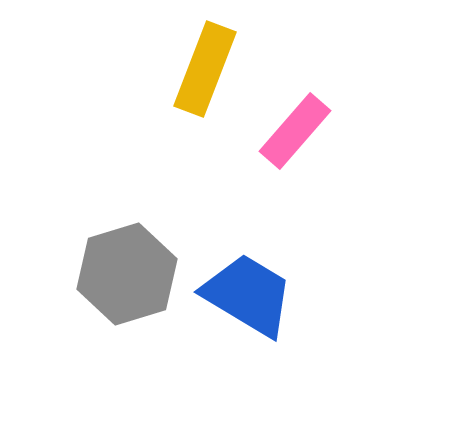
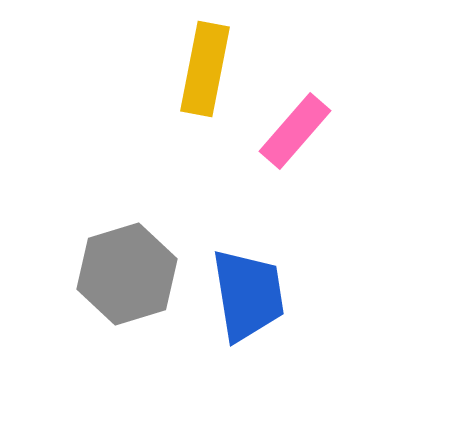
yellow rectangle: rotated 10 degrees counterclockwise
blue trapezoid: rotated 50 degrees clockwise
